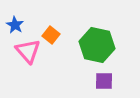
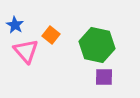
pink triangle: moved 2 px left
purple square: moved 4 px up
